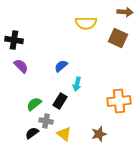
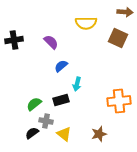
black cross: rotated 18 degrees counterclockwise
purple semicircle: moved 30 px right, 24 px up
black rectangle: moved 1 px right, 1 px up; rotated 42 degrees clockwise
